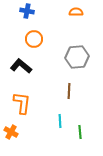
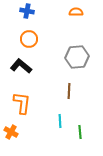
orange circle: moved 5 px left
